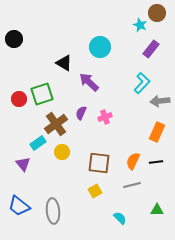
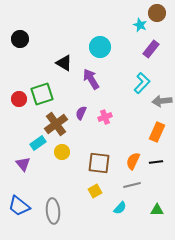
black circle: moved 6 px right
purple arrow: moved 2 px right, 3 px up; rotated 15 degrees clockwise
gray arrow: moved 2 px right
cyan semicircle: moved 10 px up; rotated 88 degrees clockwise
